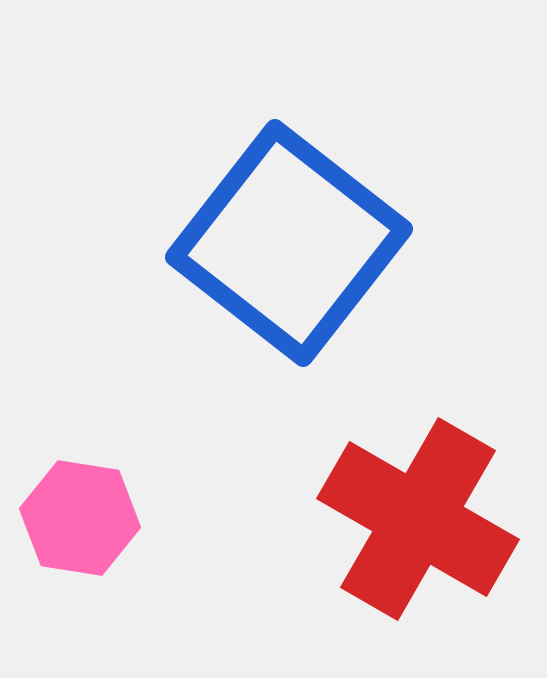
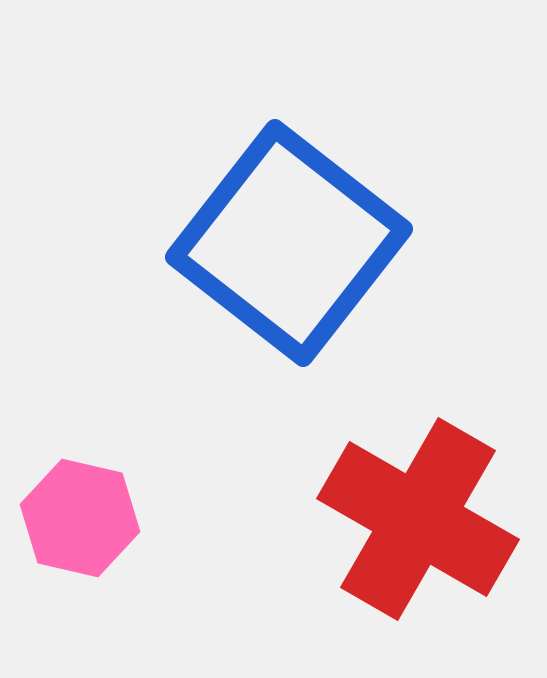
pink hexagon: rotated 4 degrees clockwise
